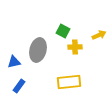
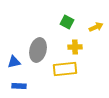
green square: moved 4 px right, 9 px up
yellow arrow: moved 3 px left, 8 px up
yellow rectangle: moved 4 px left, 13 px up
blue rectangle: rotated 56 degrees clockwise
